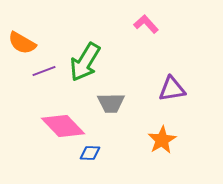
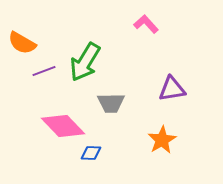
blue diamond: moved 1 px right
